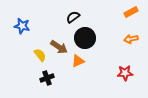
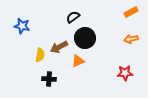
brown arrow: rotated 120 degrees clockwise
yellow semicircle: rotated 48 degrees clockwise
black cross: moved 2 px right, 1 px down; rotated 24 degrees clockwise
